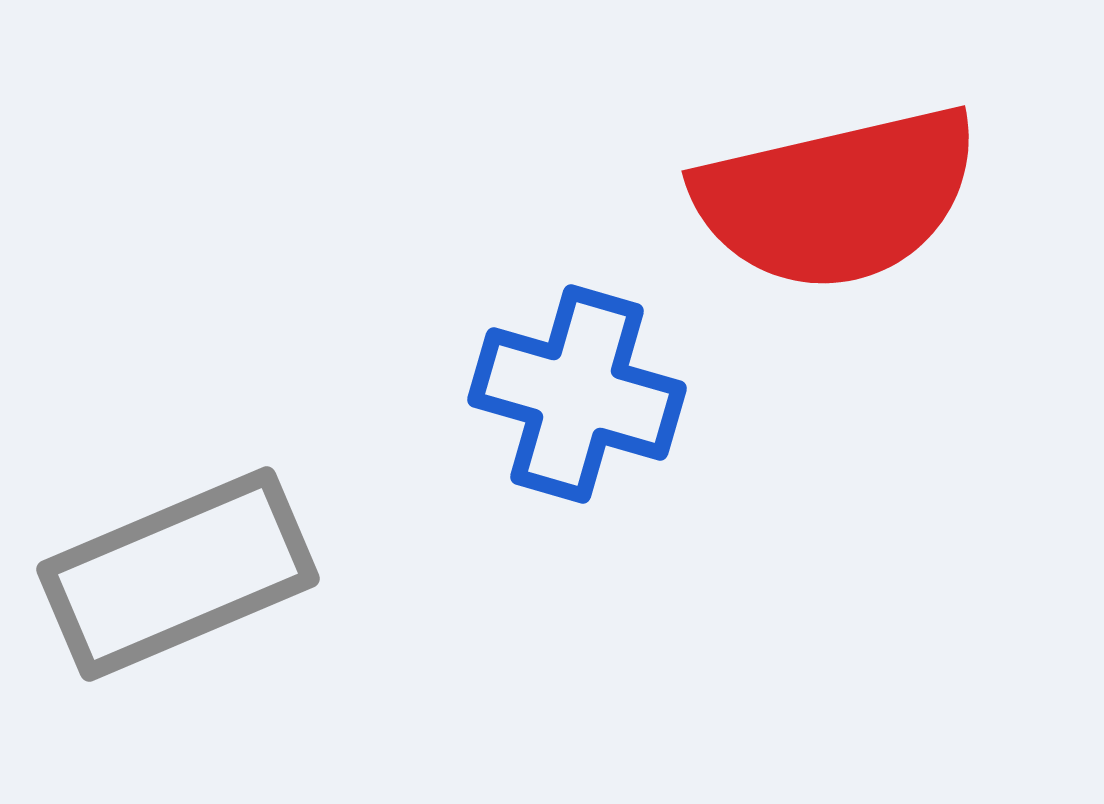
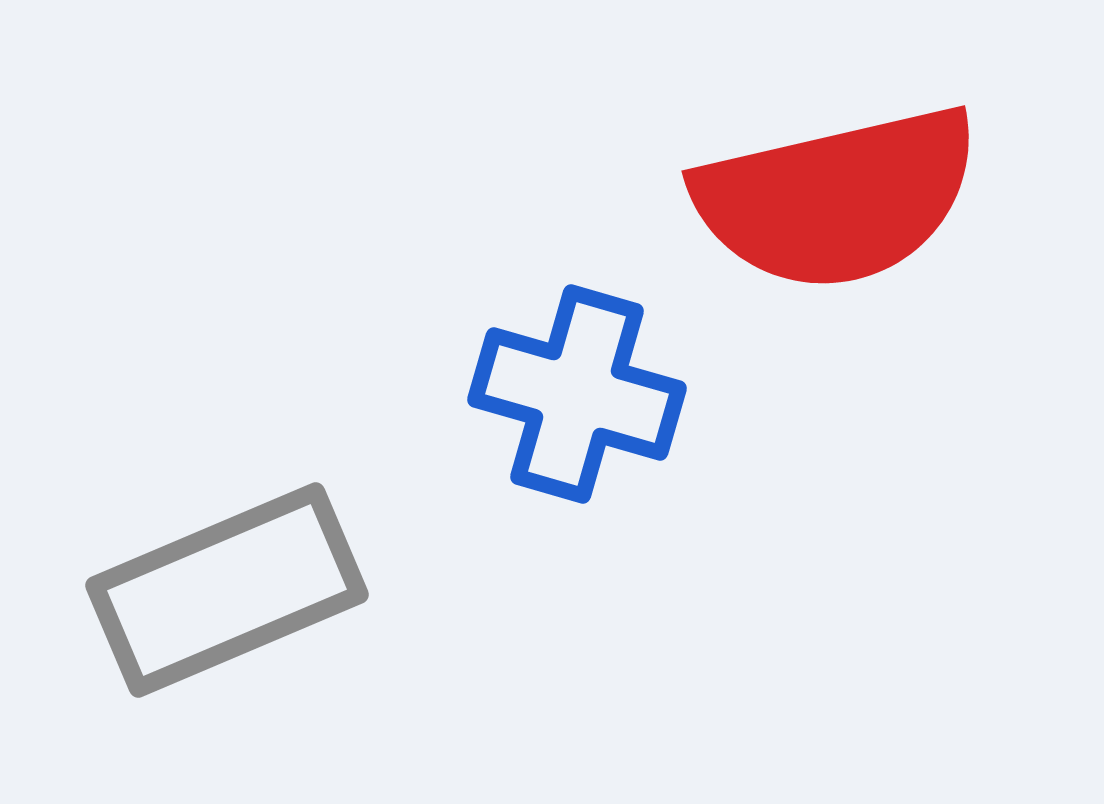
gray rectangle: moved 49 px right, 16 px down
